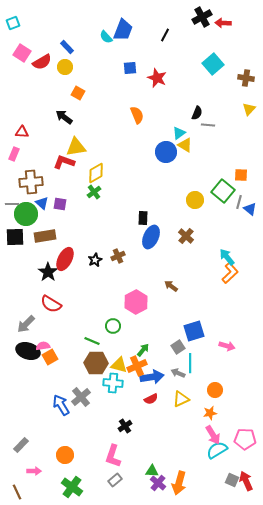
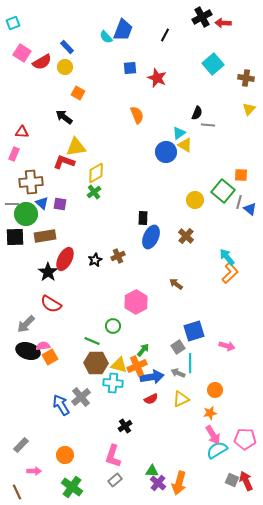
brown arrow at (171, 286): moved 5 px right, 2 px up
